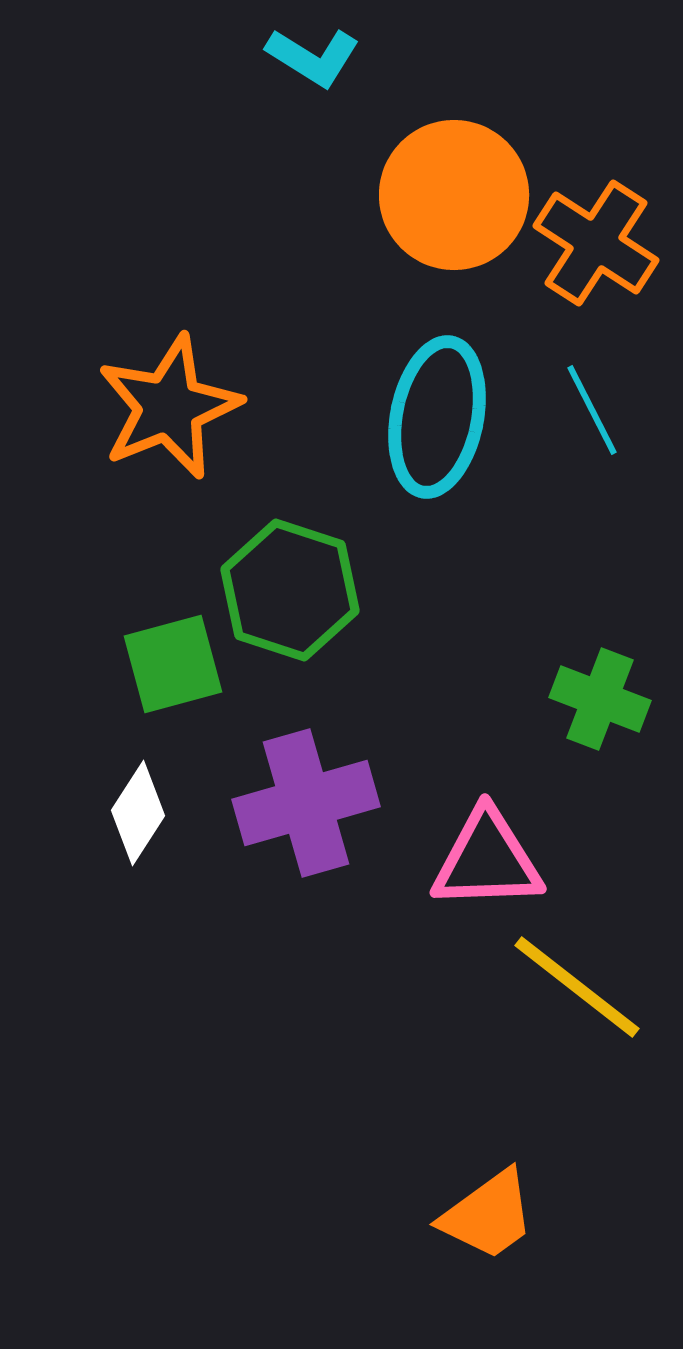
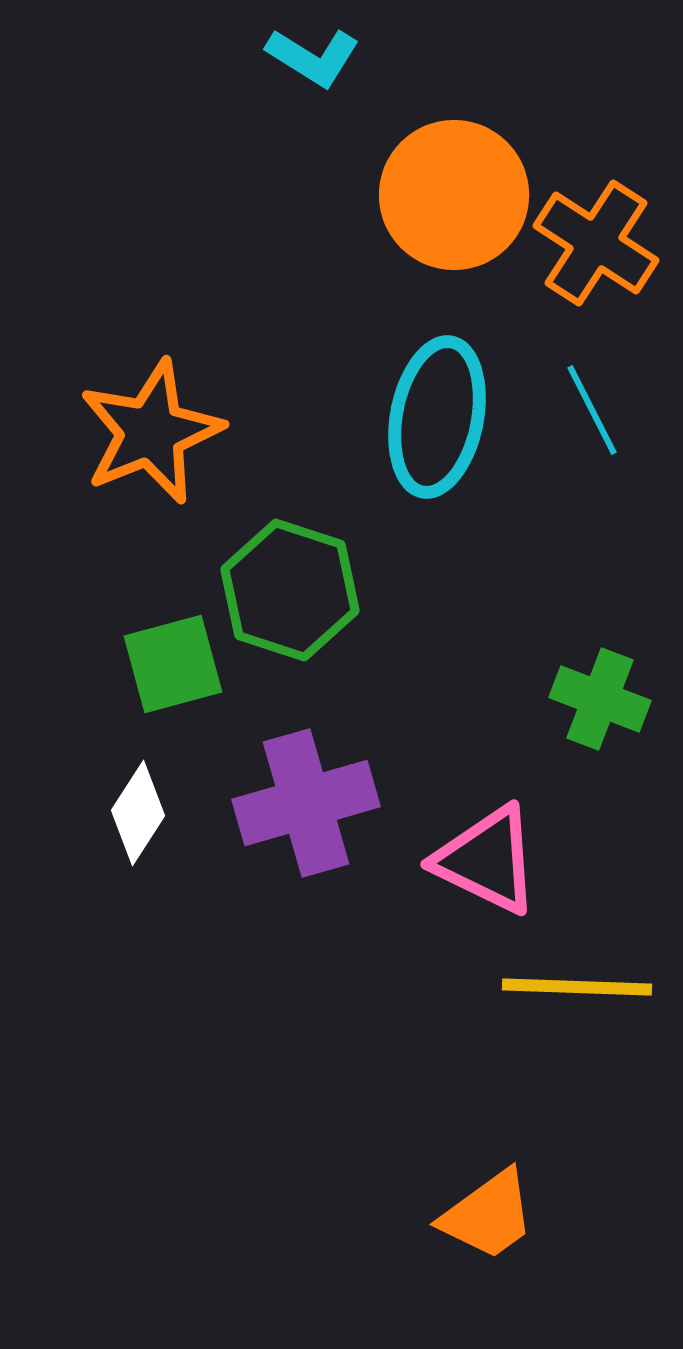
orange star: moved 18 px left, 25 px down
pink triangle: rotated 28 degrees clockwise
yellow line: rotated 36 degrees counterclockwise
